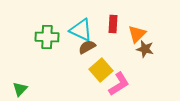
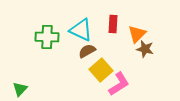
brown semicircle: moved 4 px down
